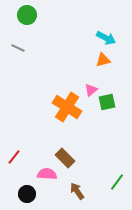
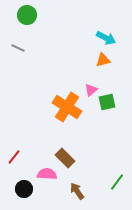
black circle: moved 3 px left, 5 px up
